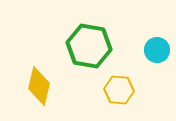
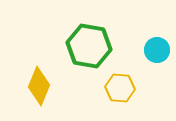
yellow diamond: rotated 9 degrees clockwise
yellow hexagon: moved 1 px right, 2 px up
